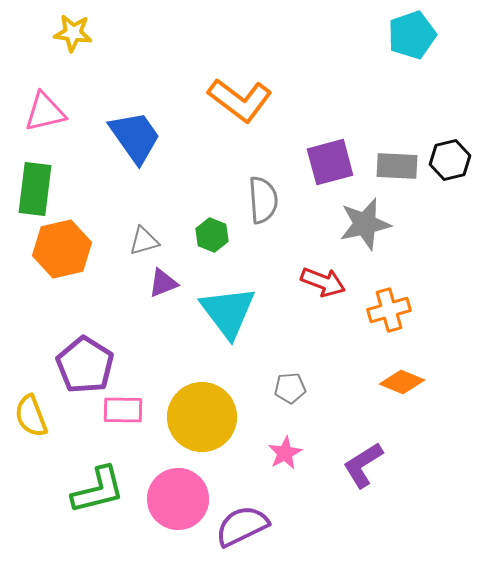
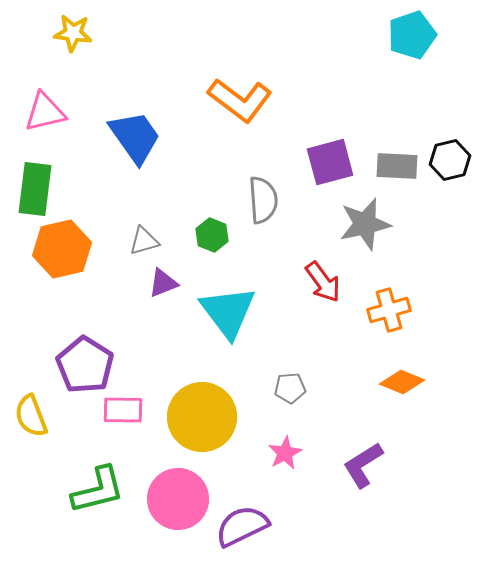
red arrow: rotated 33 degrees clockwise
